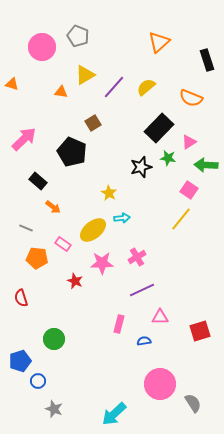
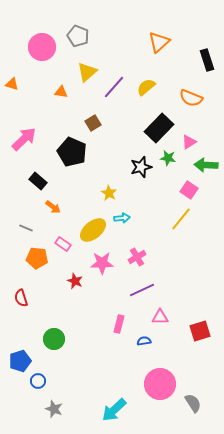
yellow triangle at (85, 75): moved 2 px right, 3 px up; rotated 10 degrees counterclockwise
cyan arrow at (114, 414): moved 4 px up
